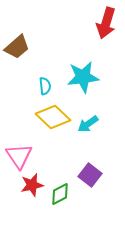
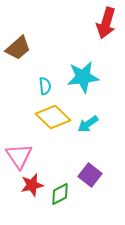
brown trapezoid: moved 1 px right, 1 px down
